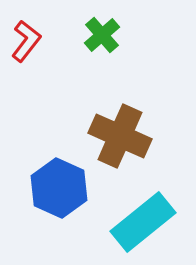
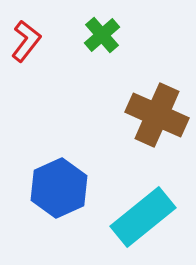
brown cross: moved 37 px right, 21 px up
blue hexagon: rotated 12 degrees clockwise
cyan rectangle: moved 5 px up
